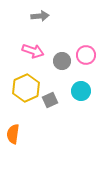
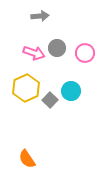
pink arrow: moved 1 px right, 2 px down
pink circle: moved 1 px left, 2 px up
gray circle: moved 5 px left, 13 px up
cyan circle: moved 10 px left
gray square: rotated 21 degrees counterclockwise
orange semicircle: moved 14 px right, 25 px down; rotated 42 degrees counterclockwise
